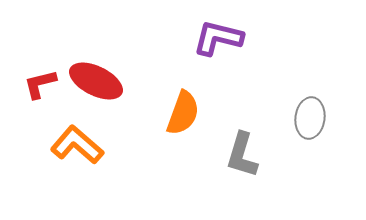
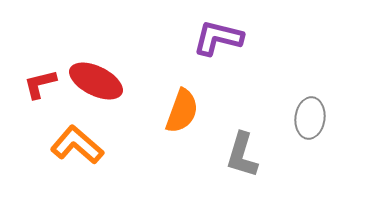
orange semicircle: moved 1 px left, 2 px up
